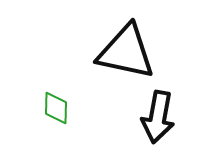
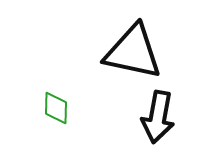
black triangle: moved 7 px right
